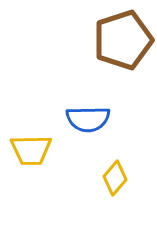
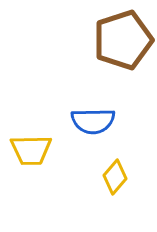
blue semicircle: moved 5 px right, 2 px down
yellow diamond: moved 1 px up
